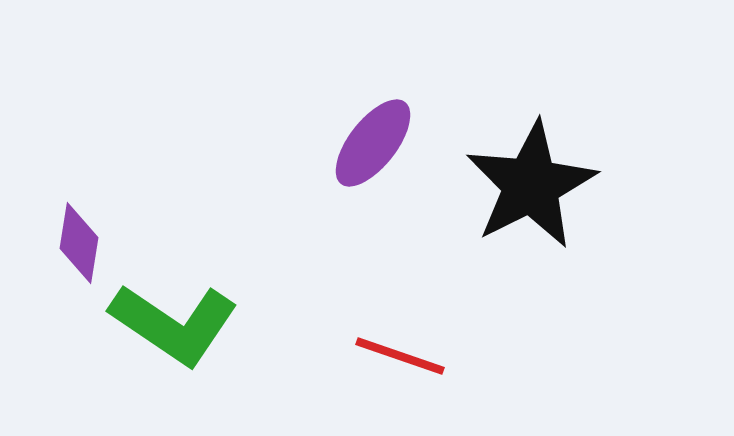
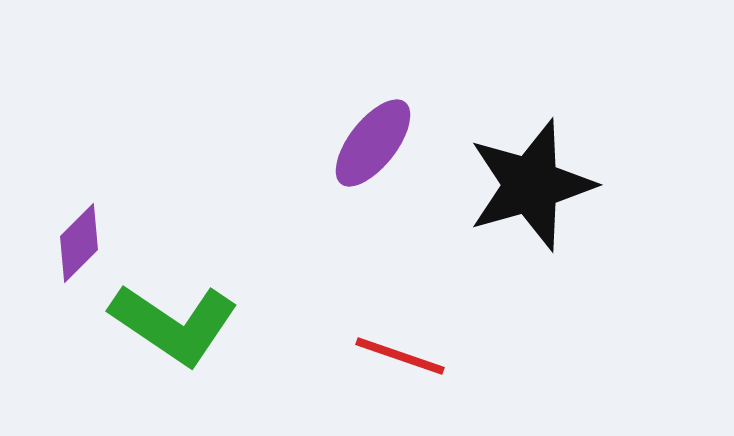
black star: rotated 11 degrees clockwise
purple diamond: rotated 36 degrees clockwise
